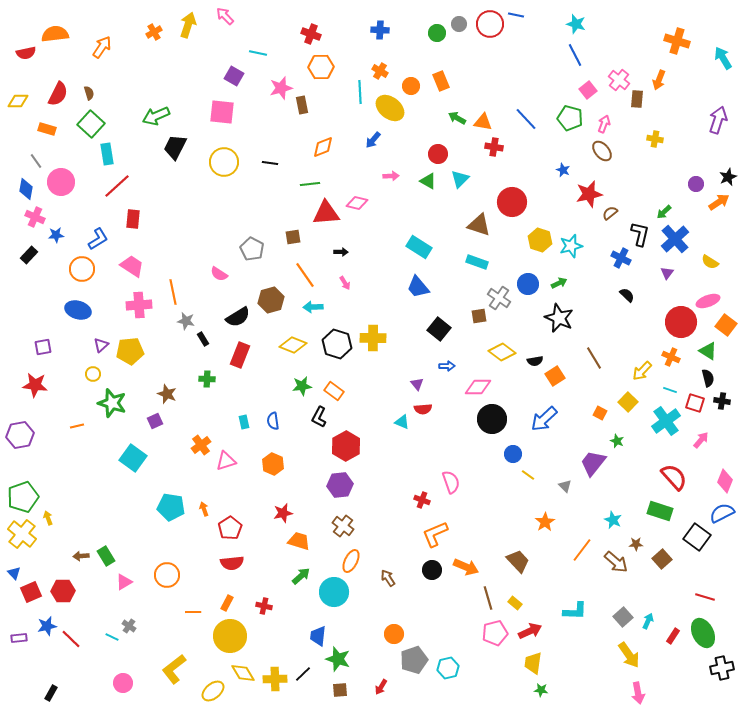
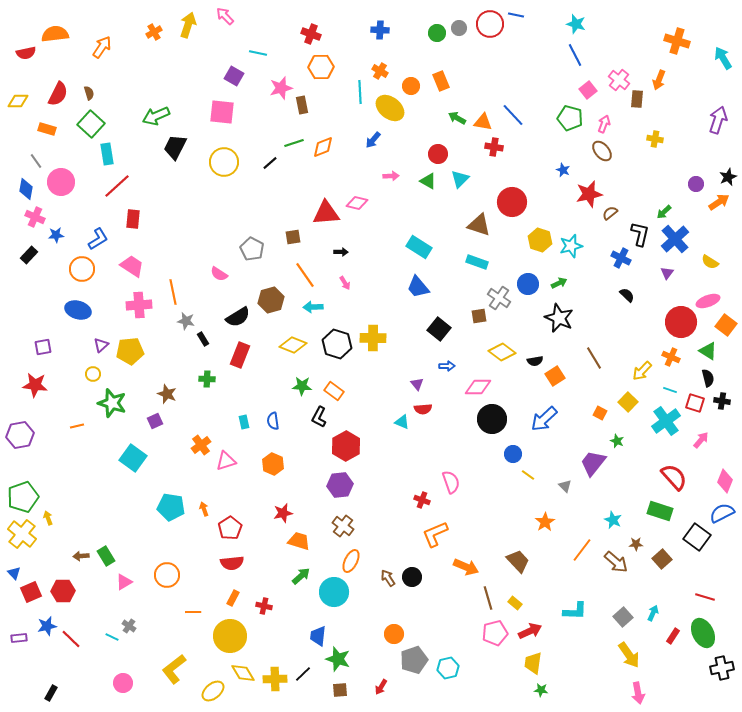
gray circle at (459, 24): moved 4 px down
blue line at (526, 119): moved 13 px left, 4 px up
black line at (270, 163): rotated 49 degrees counterclockwise
green line at (310, 184): moved 16 px left, 41 px up; rotated 12 degrees counterclockwise
green star at (302, 386): rotated 12 degrees clockwise
black circle at (432, 570): moved 20 px left, 7 px down
orange rectangle at (227, 603): moved 6 px right, 5 px up
cyan arrow at (648, 621): moved 5 px right, 8 px up
